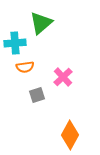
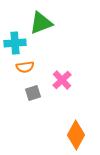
green triangle: rotated 20 degrees clockwise
pink cross: moved 1 px left, 3 px down
gray square: moved 4 px left, 2 px up
orange diamond: moved 6 px right
